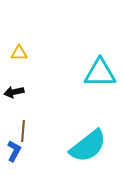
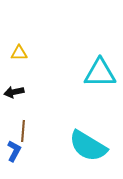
cyan semicircle: rotated 69 degrees clockwise
